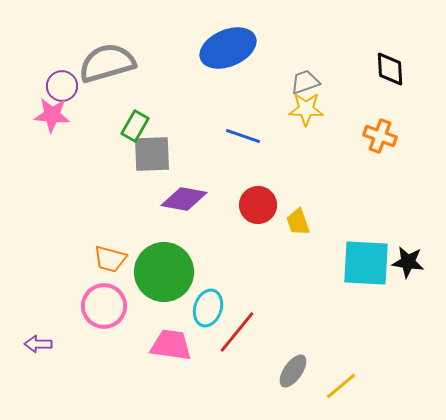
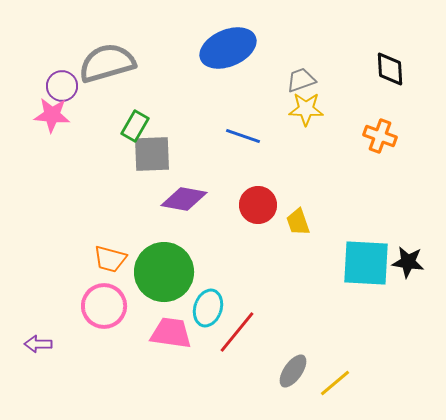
gray trapezoid: moved 4 px left, 2 px up
pink trapezoid: moved 12 px up
yellow line: moved 6 px left, 3 px up
